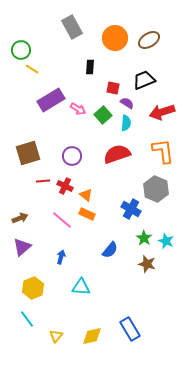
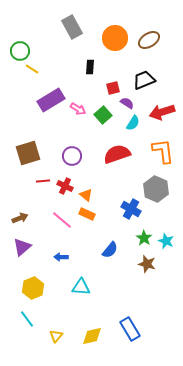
green circle: moved 1 px left, 1 px down
red square: rotated 24 degrees counterclockwise
cyan semicircle: moved 7 px right; rotated 28 degrees clockwise
blue arrow: rotated 104 degrees counterclockwise
